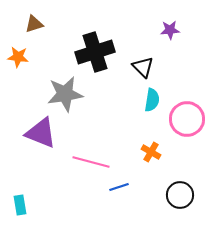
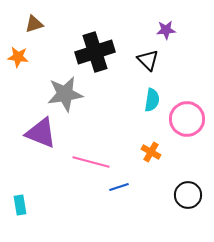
purple star: moved 4 px left
black triangle: moved 5 px right, 7 px up
black circle: moved 8 px right
